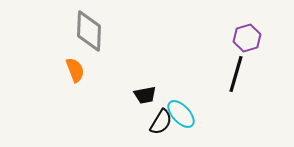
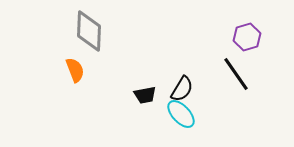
purple hexagon: moved 1 px up
black line: rotated 51 degrees counterclockwise
black semicircle: moved 21 px right, 33 px up
